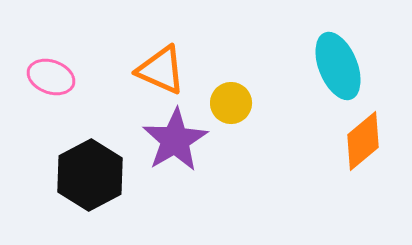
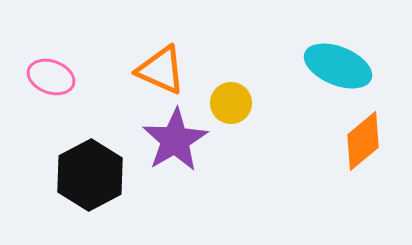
cyan ellipse: rotated 46 degrees counterclockwise
